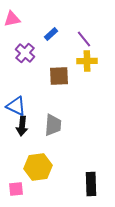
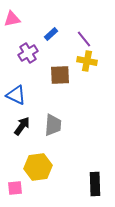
purple cross: moved 3 px right; rotated 18 degrees clockwise
yellow cross: rotated 12 degrees clockwise
brown square: moved 1 px right, 1 px up
blue triangle: moved 11 px up
black arrow: rotated 150 degrees counterclockwise
black rectangle: moved 4 px right
pink square: moved 1 px left, 1 px up
